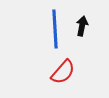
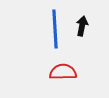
red semicircle: rotated 132 degrees counterclockwise
